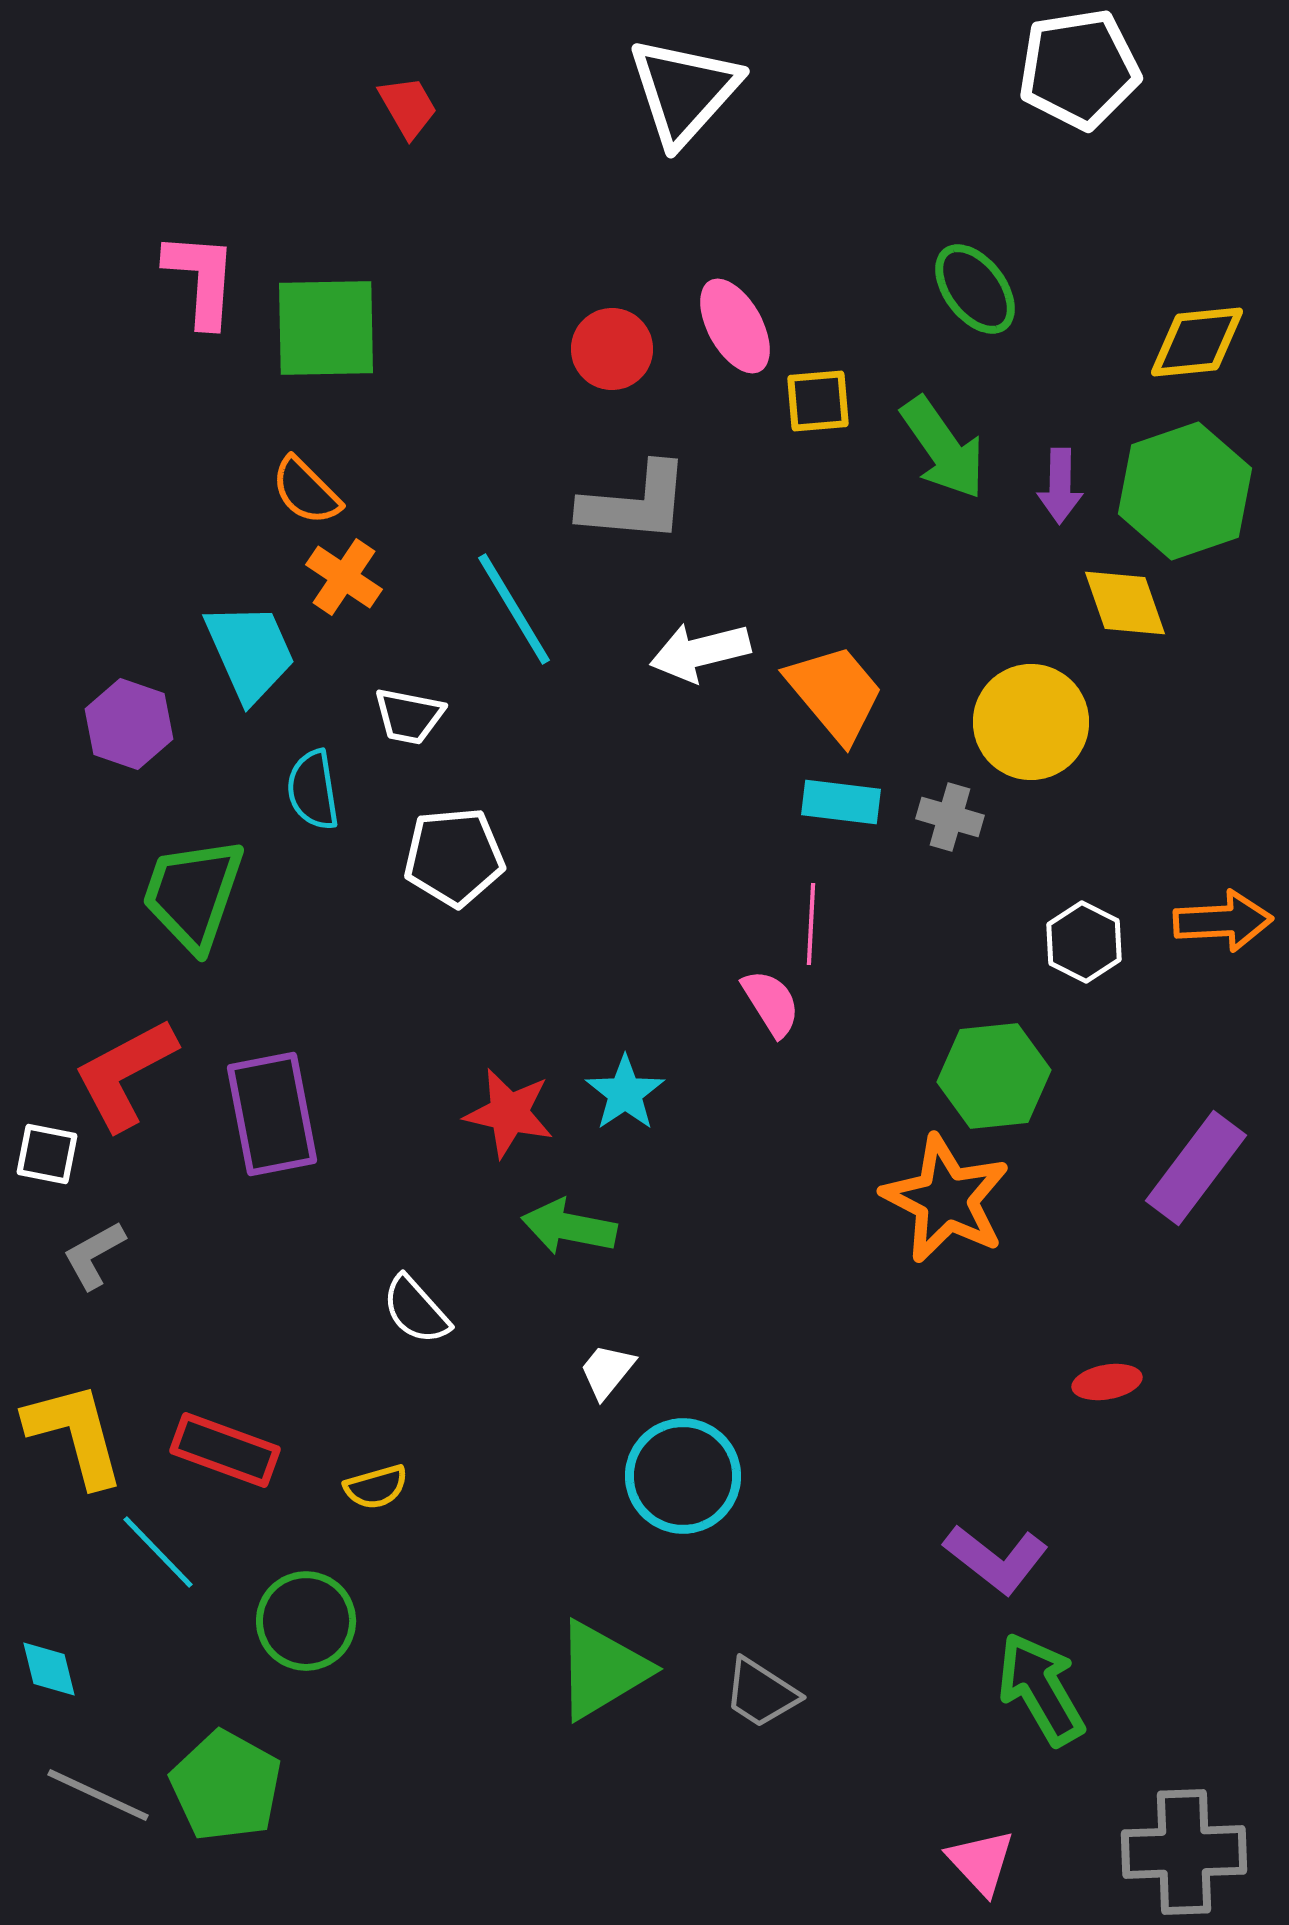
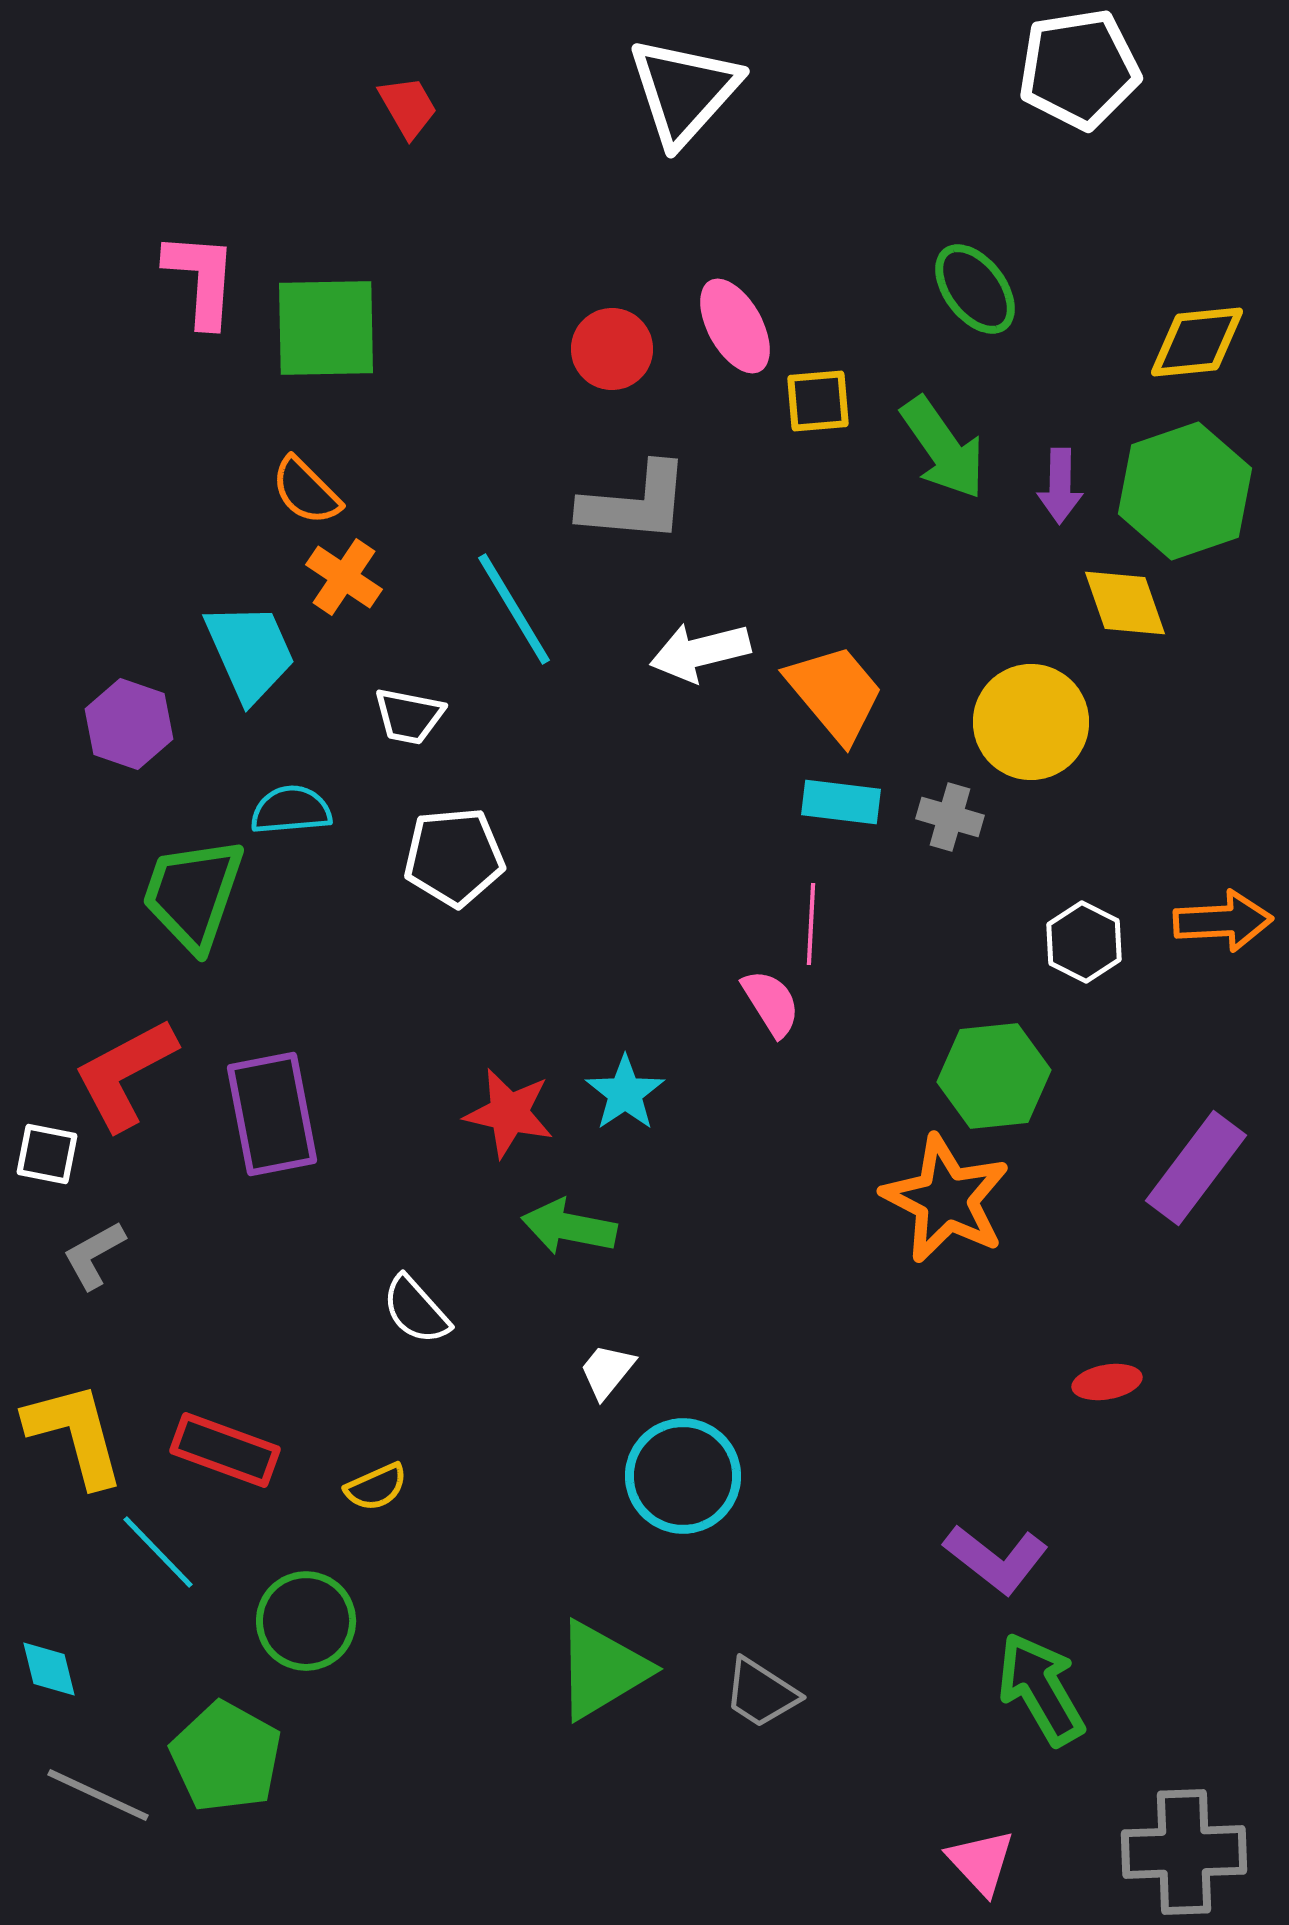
cyan semicircle at (313, 790): moved 22 px left, 20 px down; rotated 94 degrees clockwise
yellow semicircle at (376, 1487): rotated 8 degrees counterclockwise
green pentagon at (226, 1786): moved 29 px up
